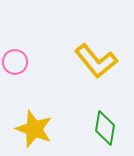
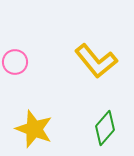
green diamond: rotated 32 degrees clockwise
